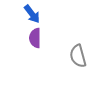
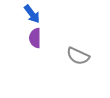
gray semicircle: rotated 50 degrees counterclockwise
